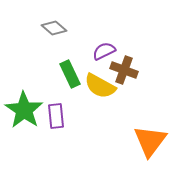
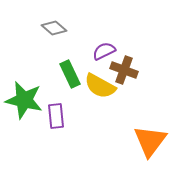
green star: moved 10 px up; rotated 21 degrees counterclockwise
